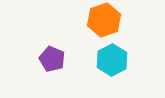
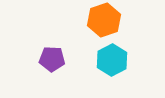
purple pentagon: rotated 20 degrees counterclockwise
